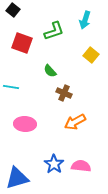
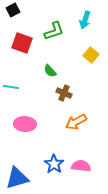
black square: rotated 24 degrees clockwise
orange arrow: moved 1 px right
